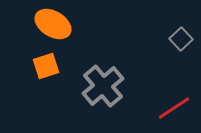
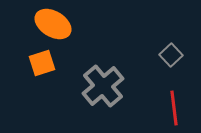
gray square: moved 10 px left, 16 px down
orange square: moved 4 px left, 3 px up
red line: rotated 64 degrees counterclockwise
